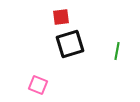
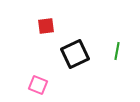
red square: moved 15 px left, 9 px down
black square: moved 5 px right, 10 px down; rotated 8 degrees counterclockwise
